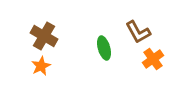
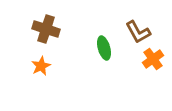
brown cross: moved 2 px right, 7 px up; rotated 12 degrees counterclockwise
